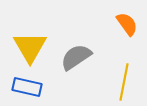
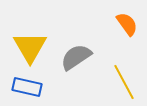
yellow line: rotated 39 degrees counterclockwise
